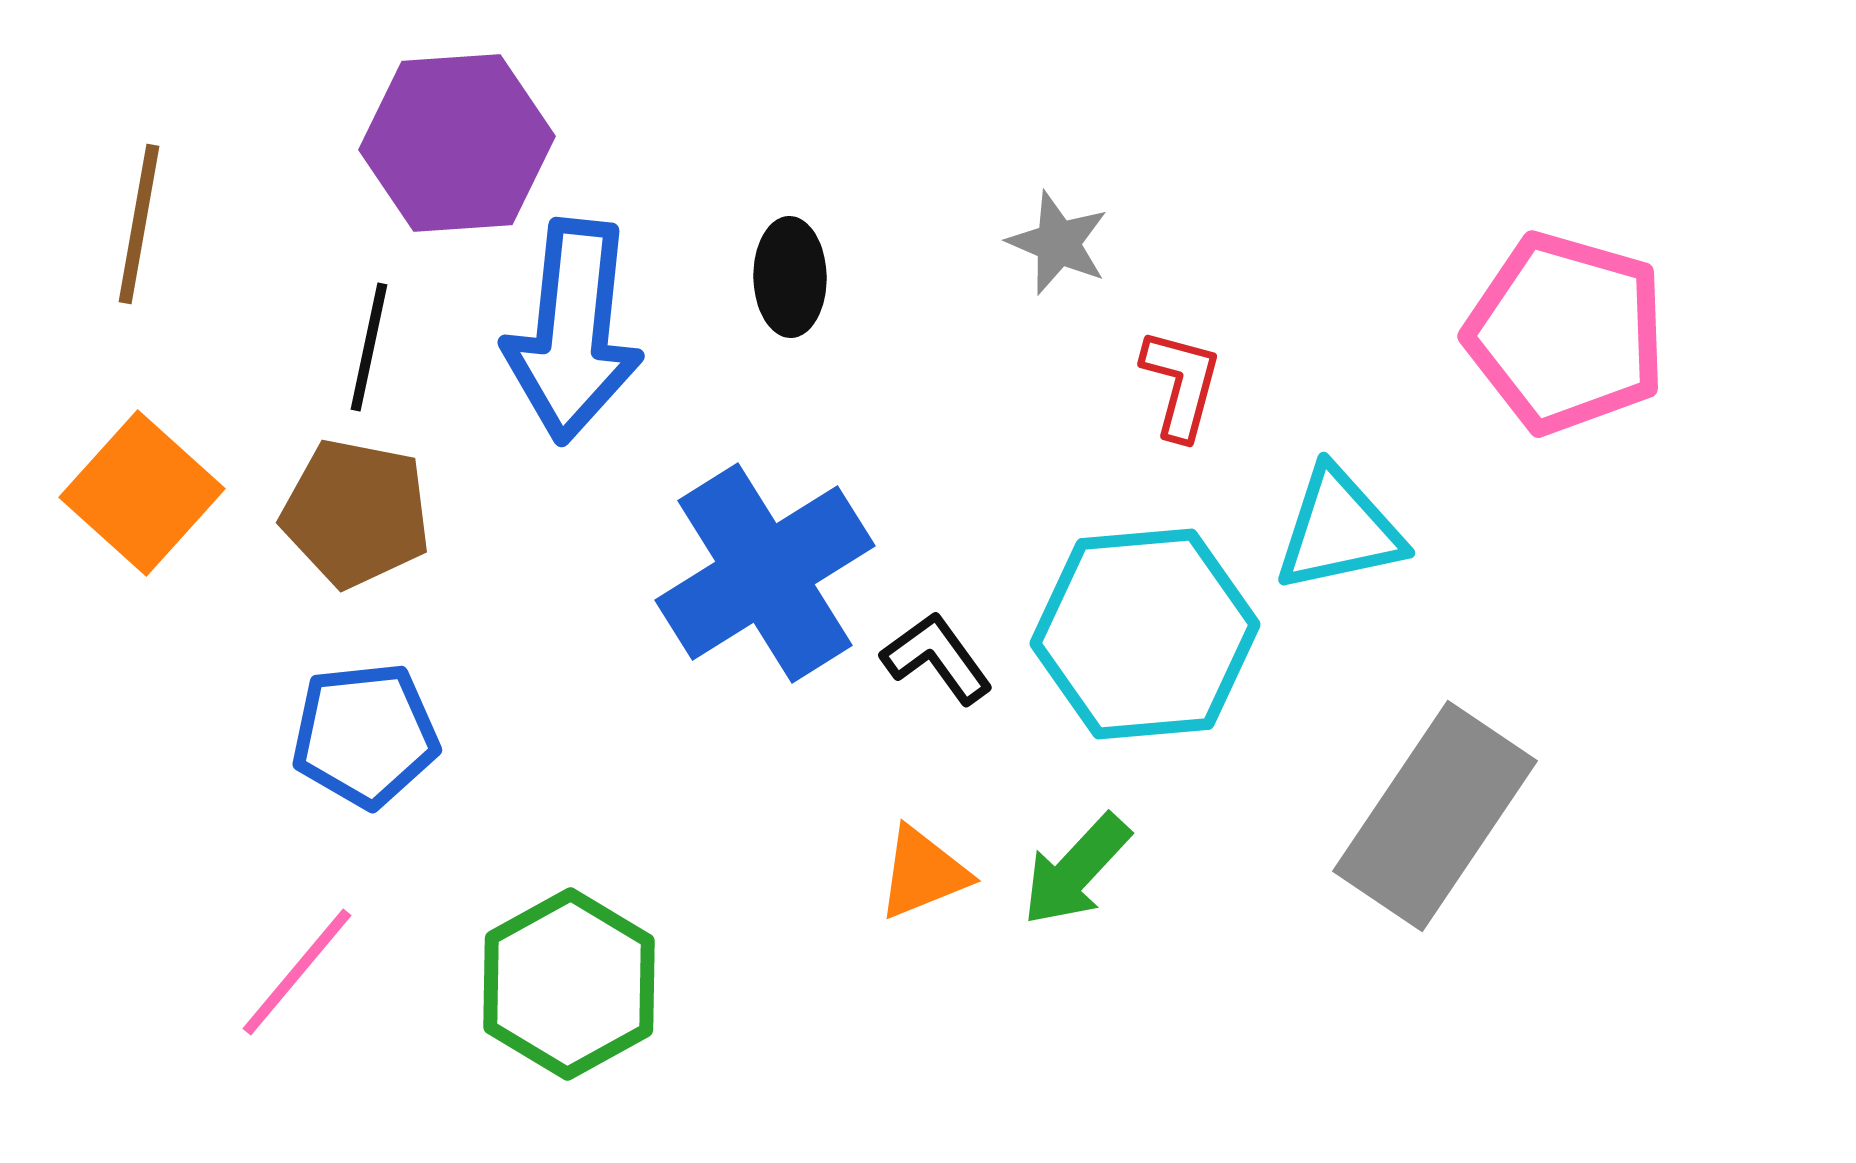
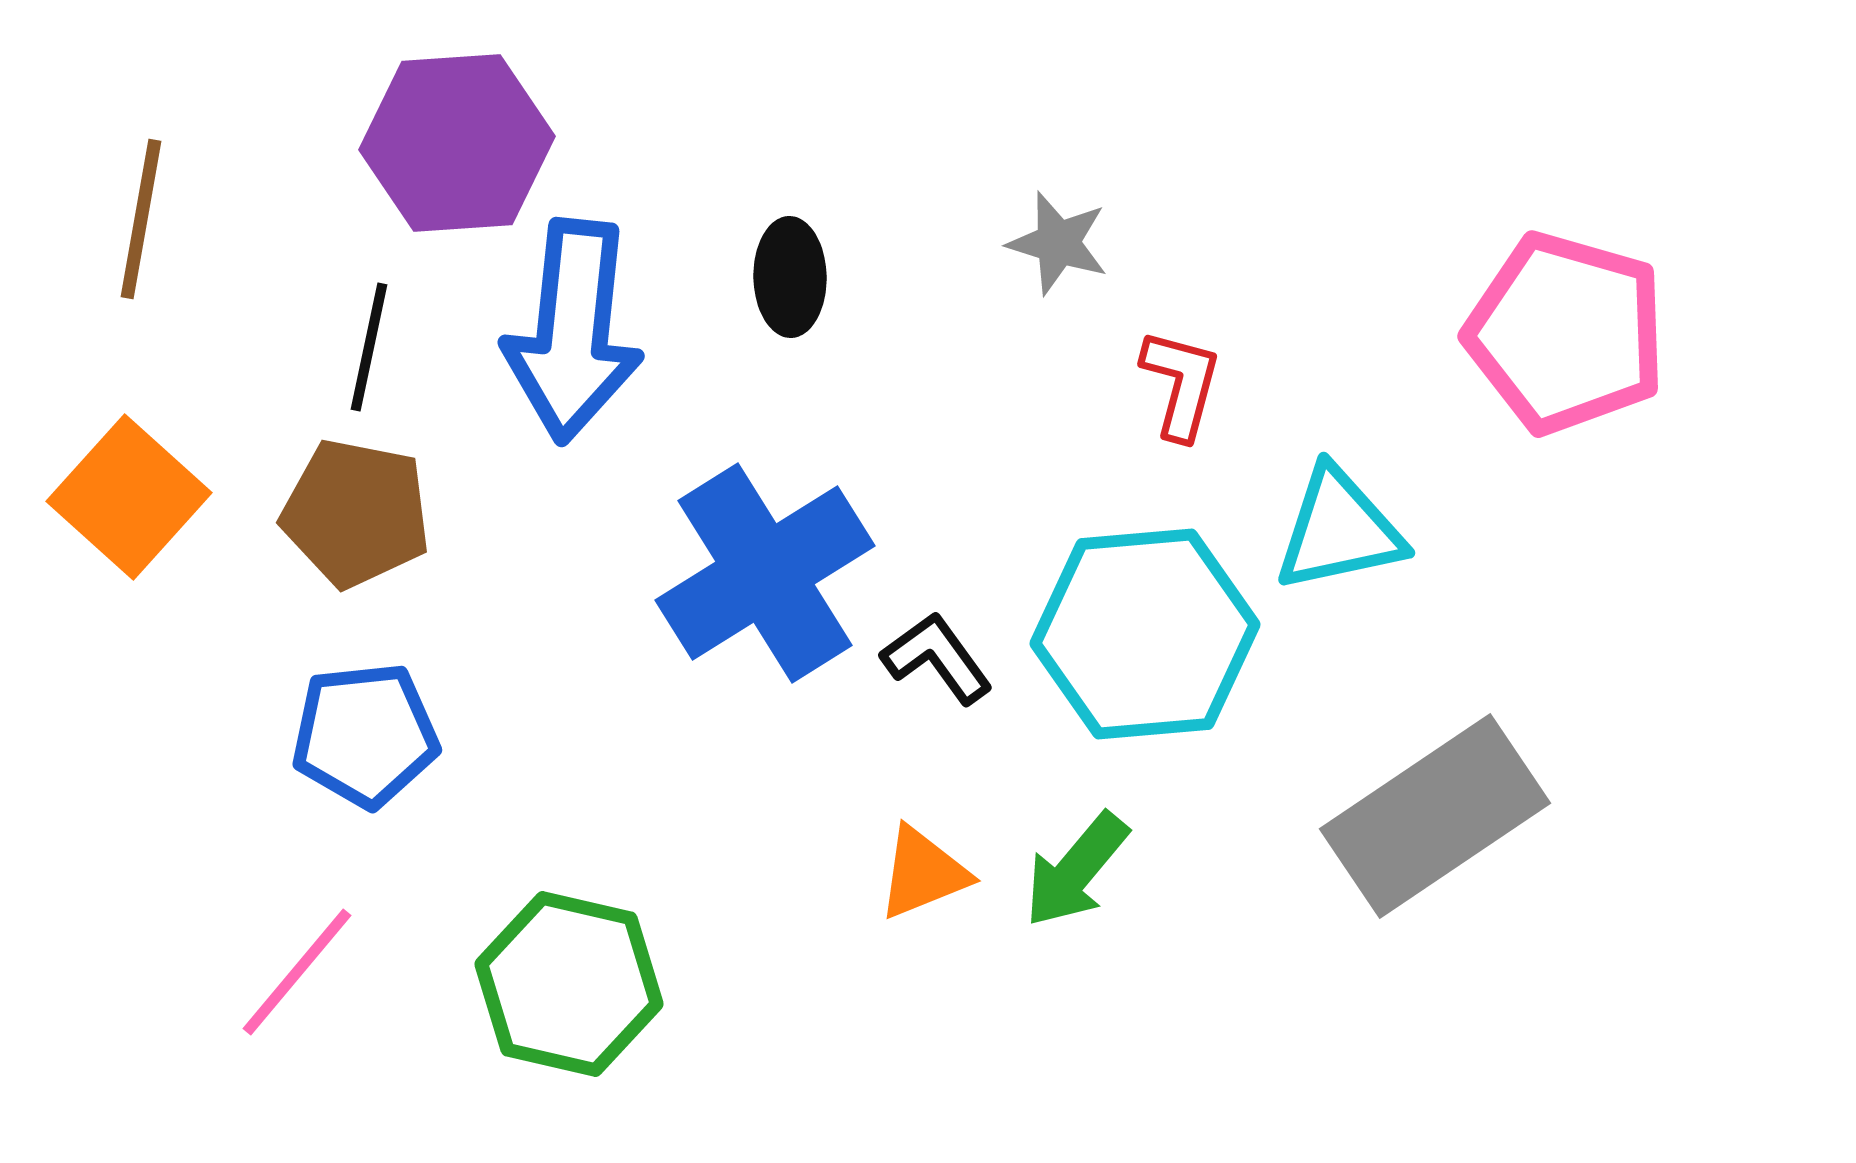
brown line: moved 2 px right, 5 px up
gray star: rotated 6 degrees counterclockwise
orange square: moved 13 px left, 4 px down
gray rectangle: rotated 22 degrees clockwise
green arrow: rotated 3 degrees counterclockwise
green hexagon: rotated 18 degrees counterclockwise
